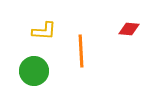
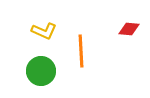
yellow L-shape: rotated 20 degrees clockwise
green circle: moved 7 px right
